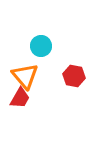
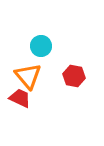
orange triangle: moved 3 px right
red trapezoid: rotated 95 degrees counterclockwise
